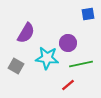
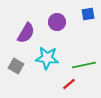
purple circle: moved 11 px left, 21 px up
green line: moved 3 px right, 1 px down
red line: moved 1 px right, 1 px up
